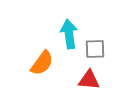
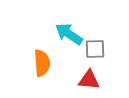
cyan arrow: rotated 48 degrees counterclockwise
orange semicircle: rotated 40 degrees counterclockwise
